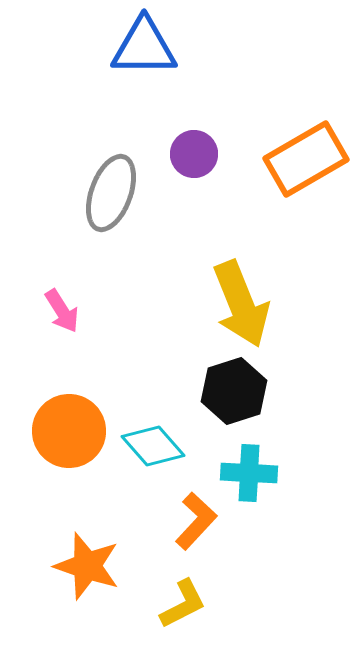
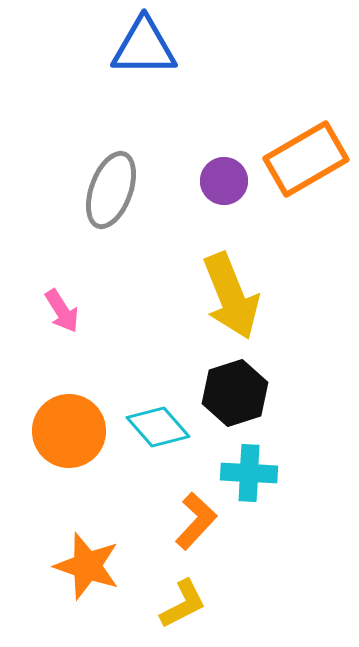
purple circle: moved 30 px right, 27 px down
gray ellipse: moved 3 px up
yellow arrow: moved 10 px left, 8 px up
black hexagon: moved 1 px right, 2 px down
cyan diamond: moved 5 px right, 19 px up
